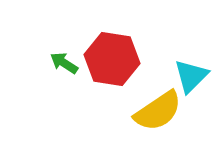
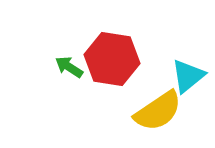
green arrow: moved 5 px right, 4 px down
cyan triangle: moved 3 px left; rotated 6 degrees clockwise
